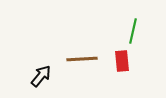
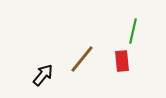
brown line: rotated 48 degrees counterclockwise
black arrow: moved 2 px right, 1 px up
